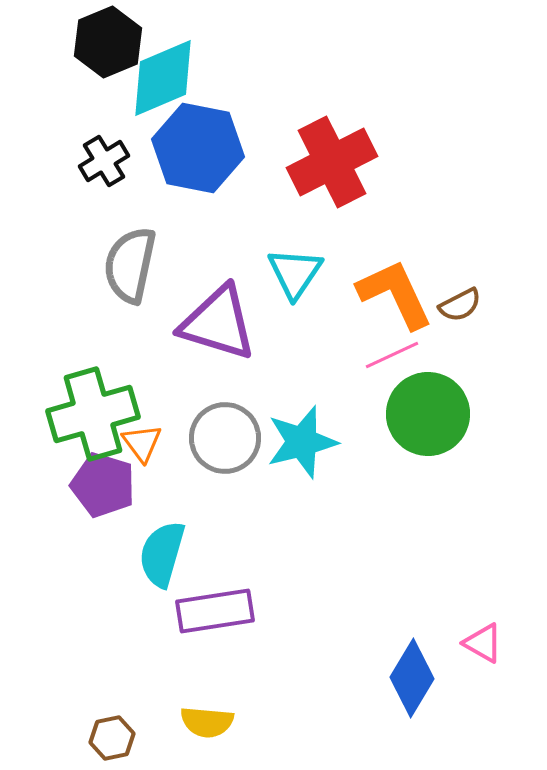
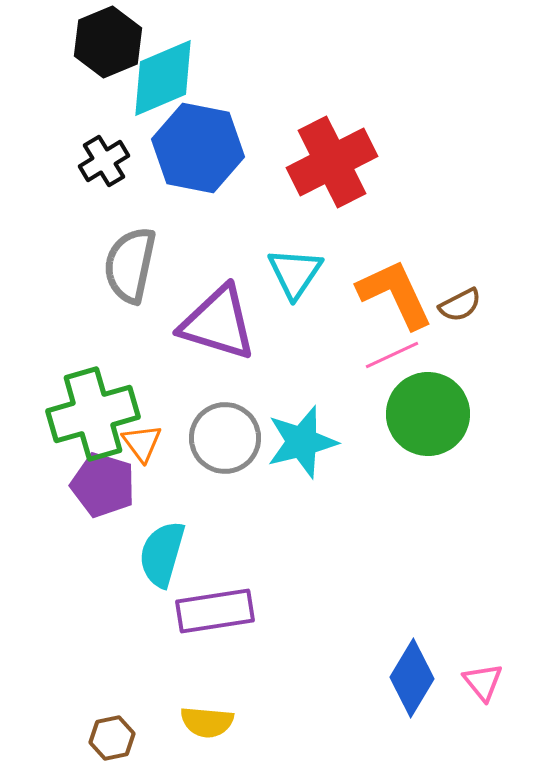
pink triangle: moved 39 px down; rotated 21 degrees clockwise
